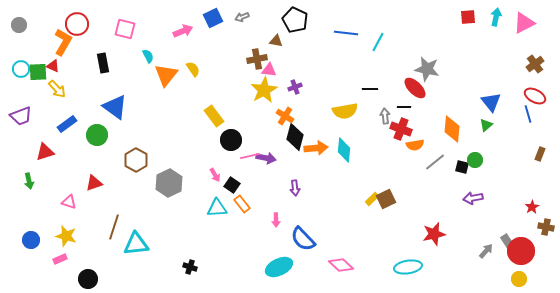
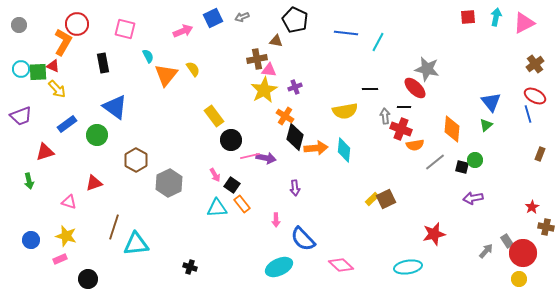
red circle at (521, 251): moved 2 px right, 2 px down
